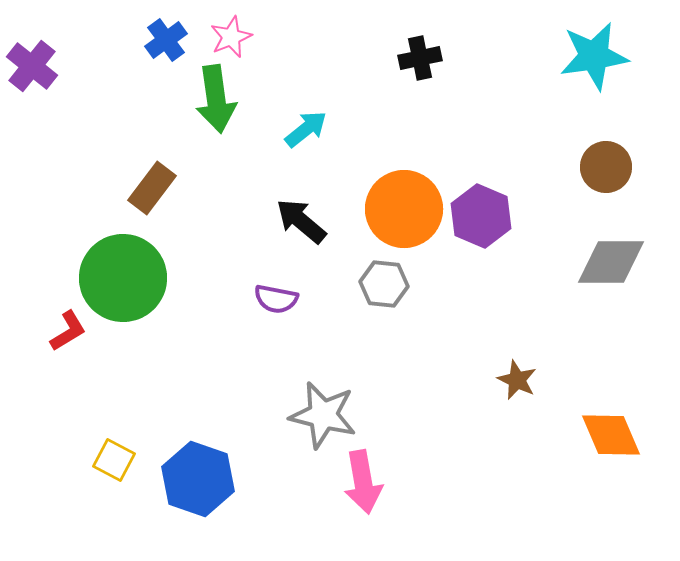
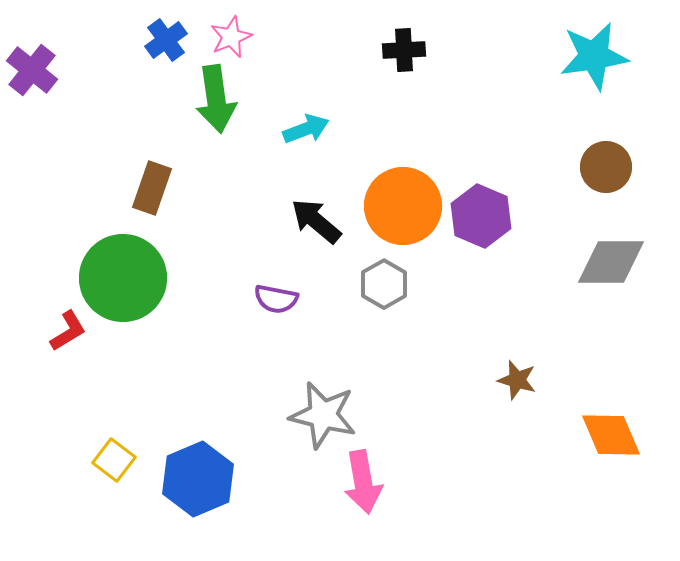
black cross: moved 16 px left, 8 px up; rotated 9 degrees clockwise
purple cross: moved 4 px down
cyan arrow: rotated 18 degrees clockwise
brown rectangle: rotated 18 degrees counterclockwise
orange circle: moved 1 px left, 3 px up
black arrow: moved 15 px right
gray hexagon: rotated 24 degrees clockwise
brown star: rotated 9 degrees counterclockwise
yellow square: rotated 9 degrees clockwise
blue hexagon: rotated 18 degrees clockwise
